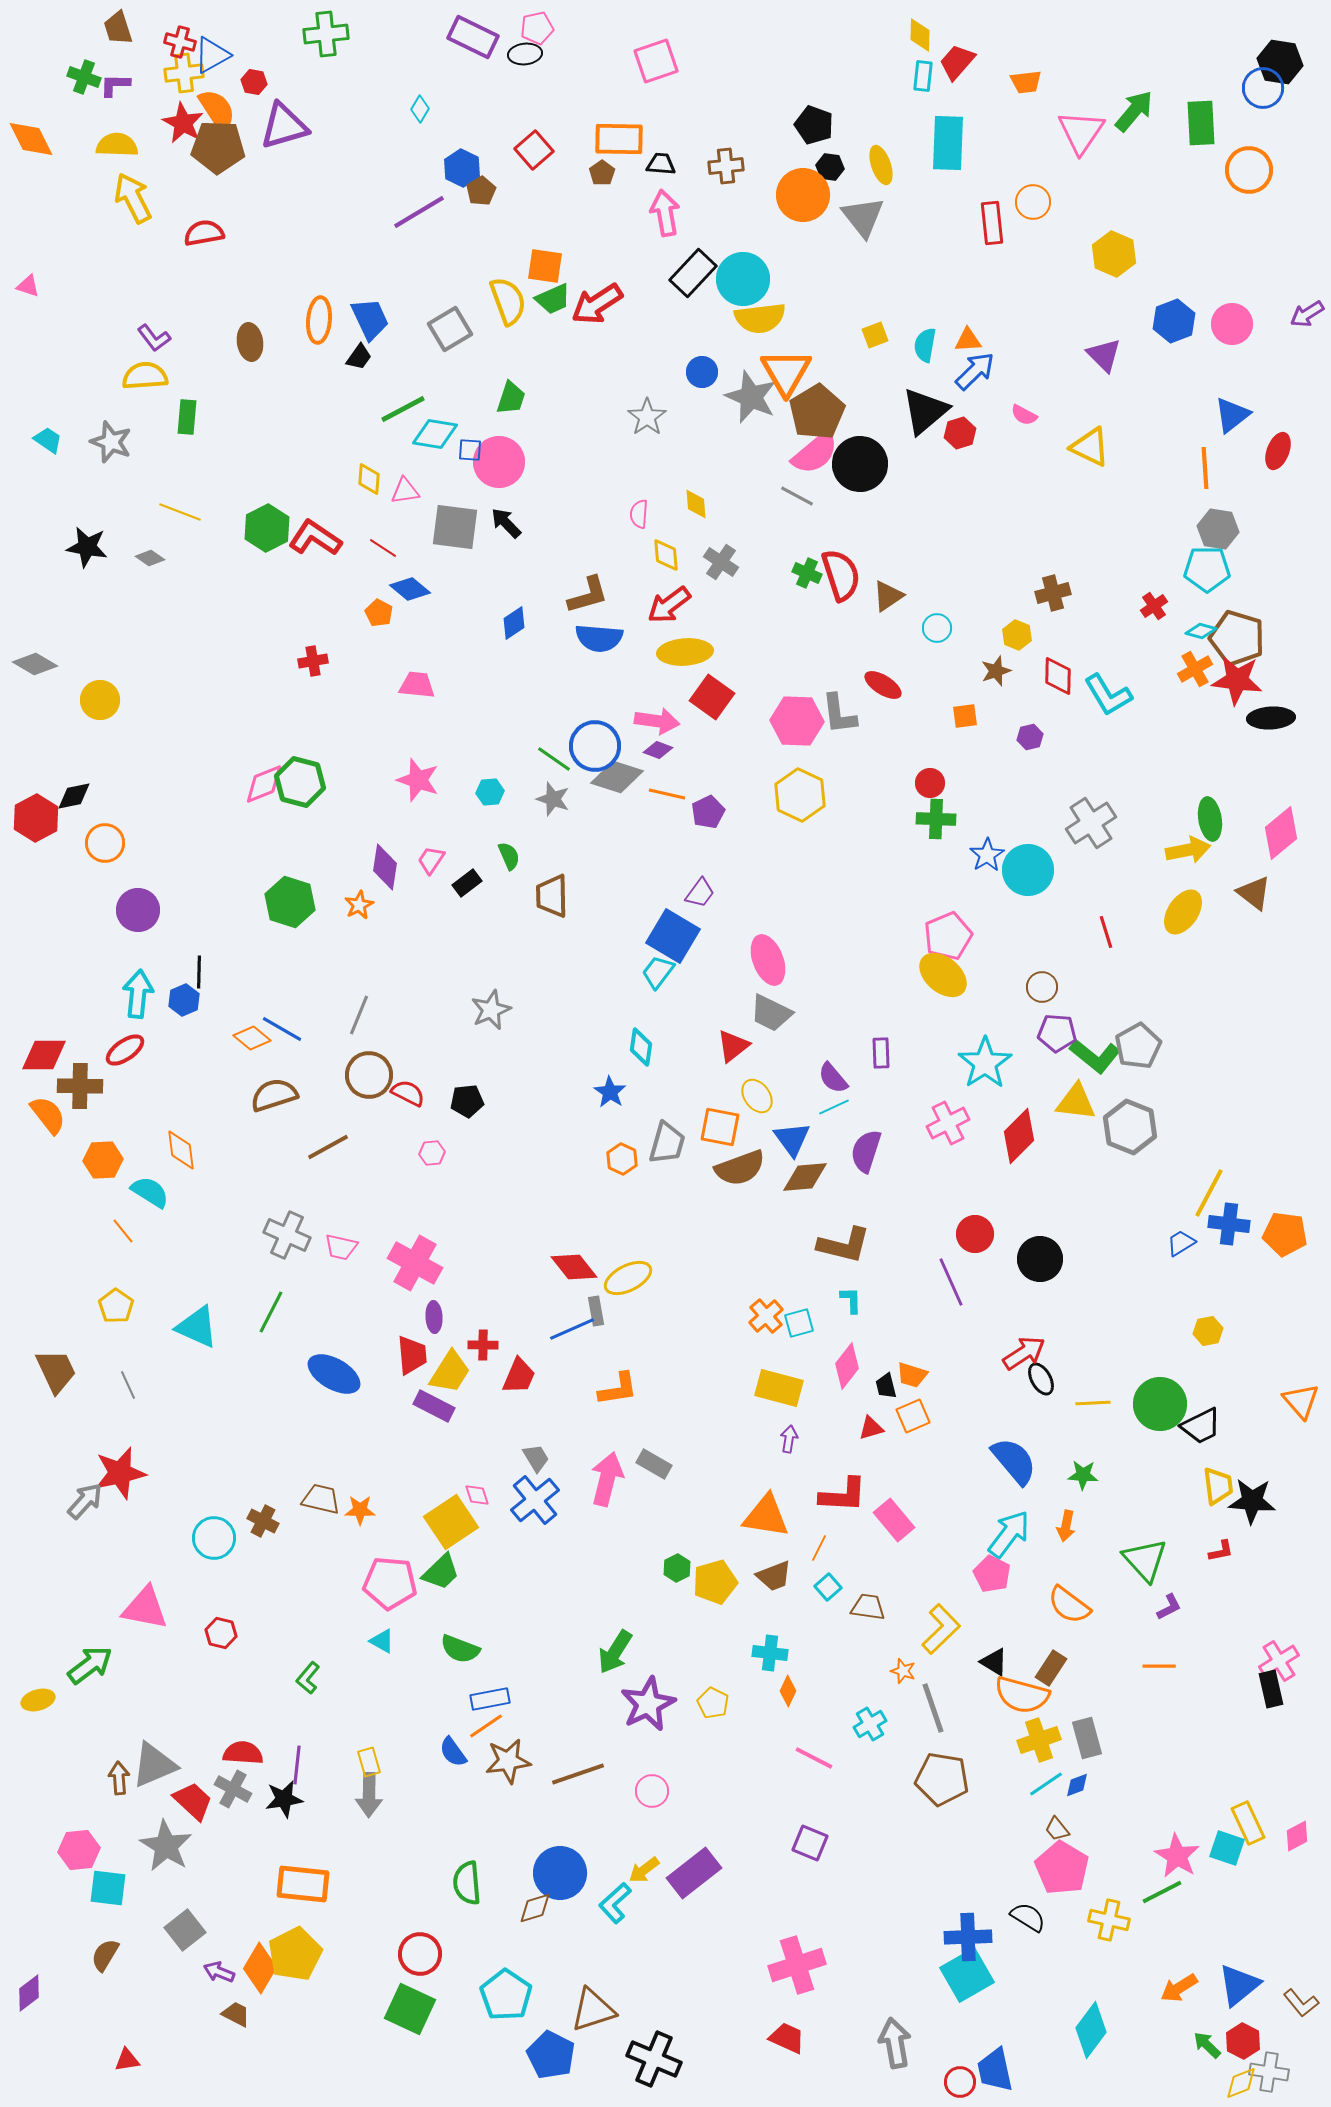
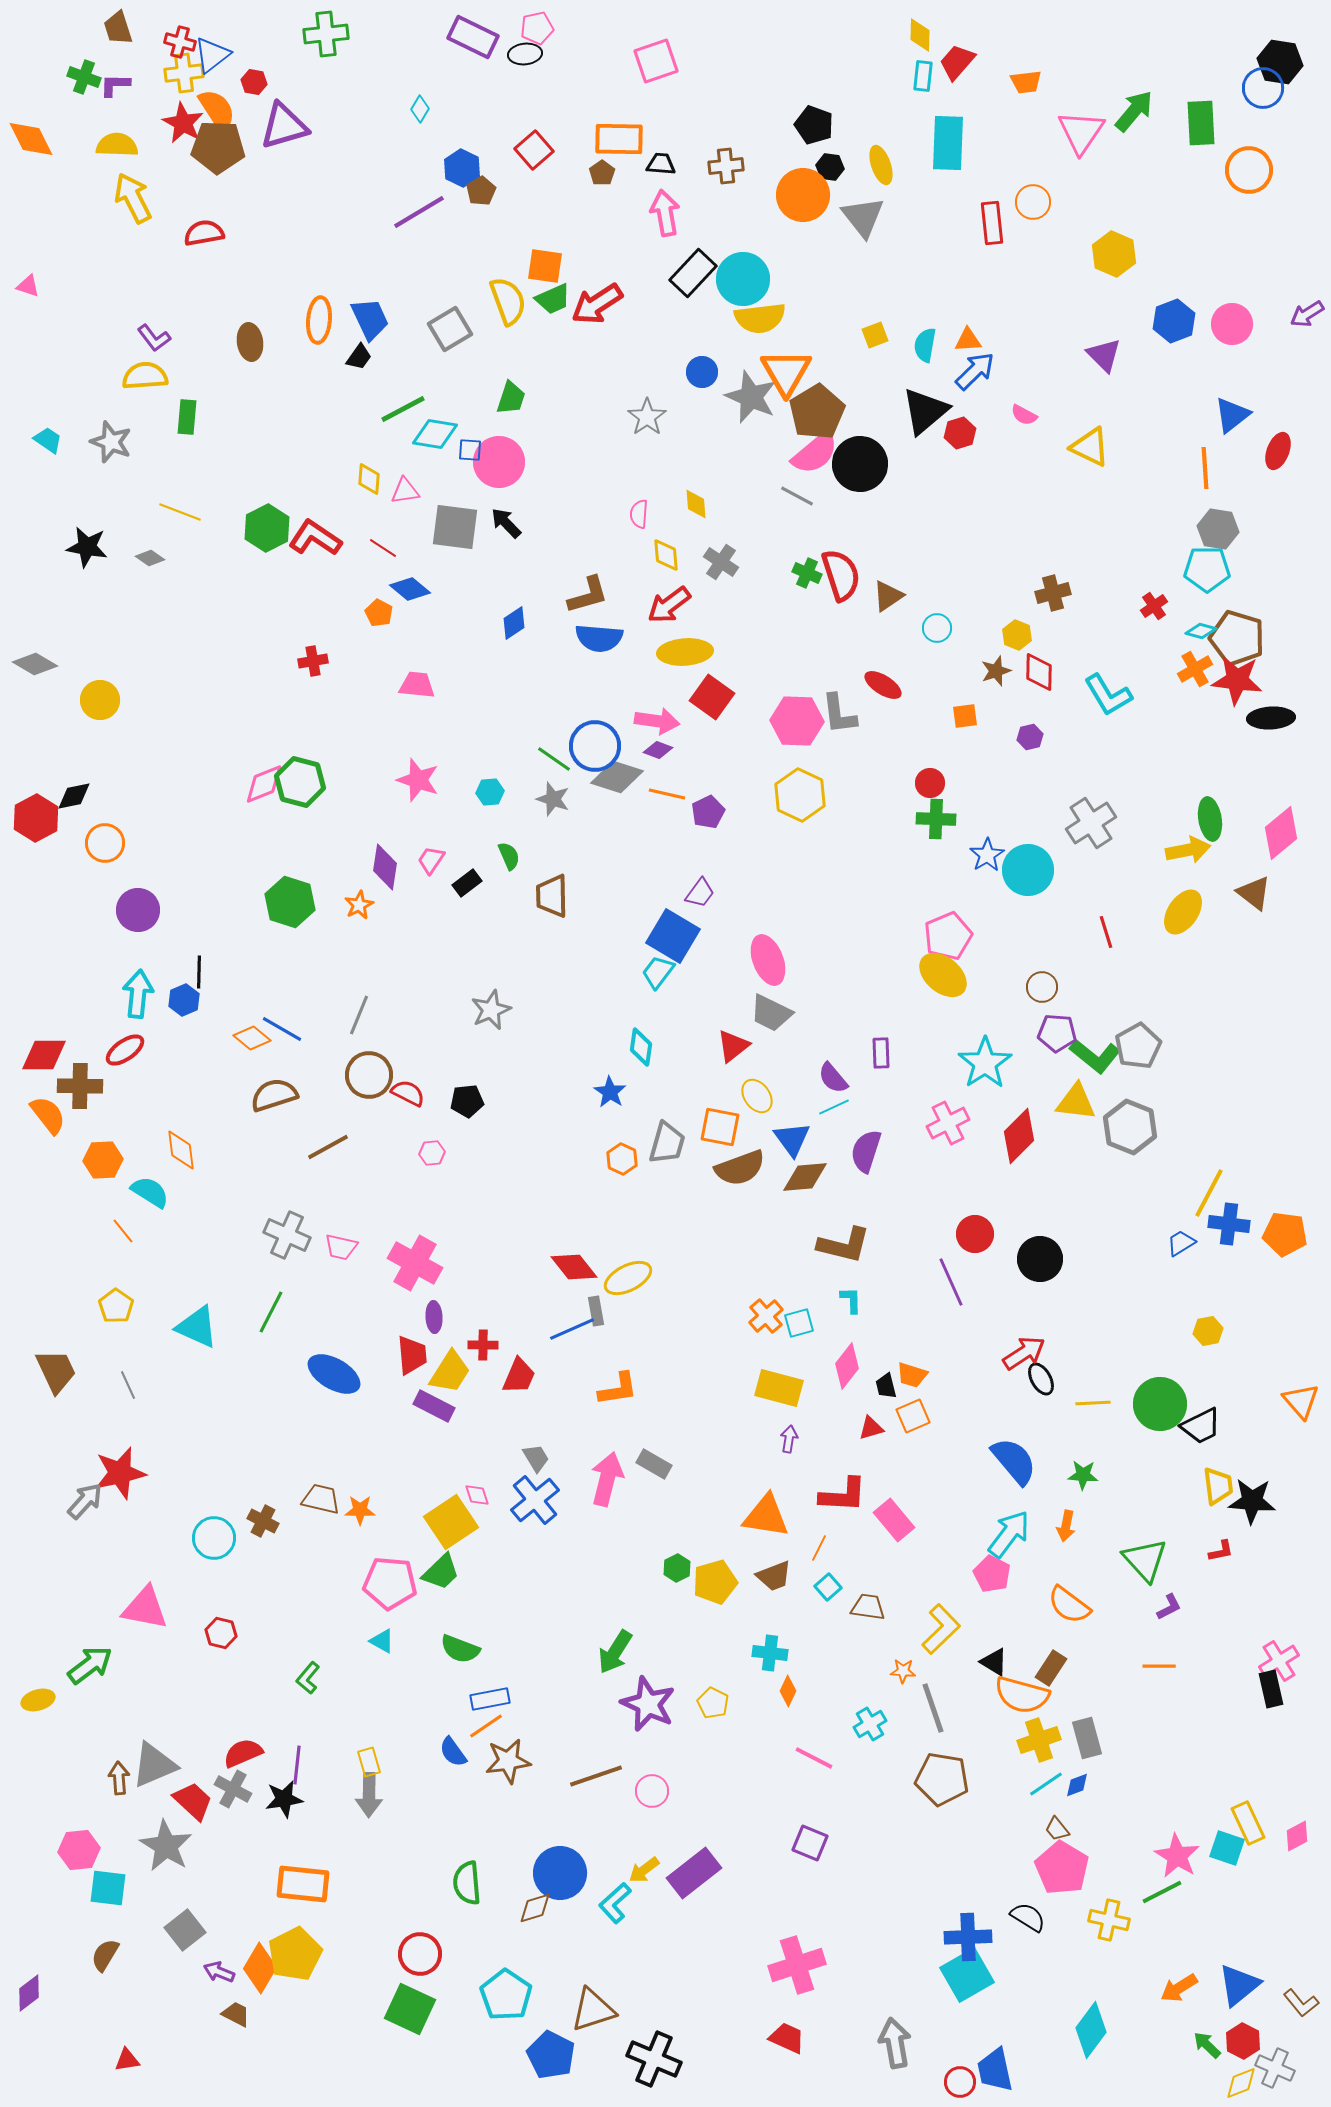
blue triangle at (212, 55): rotated 9 degrees counterclockwise
red diamond at (1058, 676): moved 19 px left, 4 px up
orange star at (903, 1671): rotated 15 degrees counterclockwise
purple star at (648, 1704): rotated 22 degrees counterclockwise
red semicircle at (243, 1753): rotated 27 degrees counterclockwise
brown line at (578, 1774): moved 18 px right, 2 px down
gray cross at (1269, 2072): moved 6 px right, 4 px up; rotated 15 degrees clockwise
